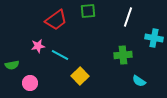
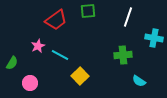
pink star: rotated 16 degrees counterclockwise
green semicircle: moved 2 px up; rotated 48 degrees counterclockwise
